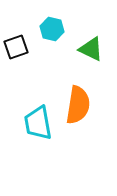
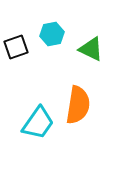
cyan hexagon: moved 5 px down; rotated 25 degrees counterclockwise
cyan trapezoid: rotated 135 degrees counterclockwise
